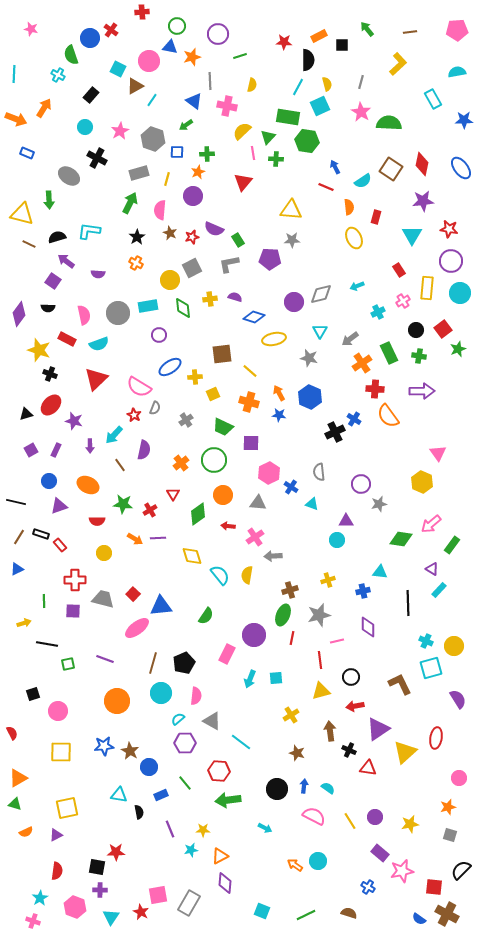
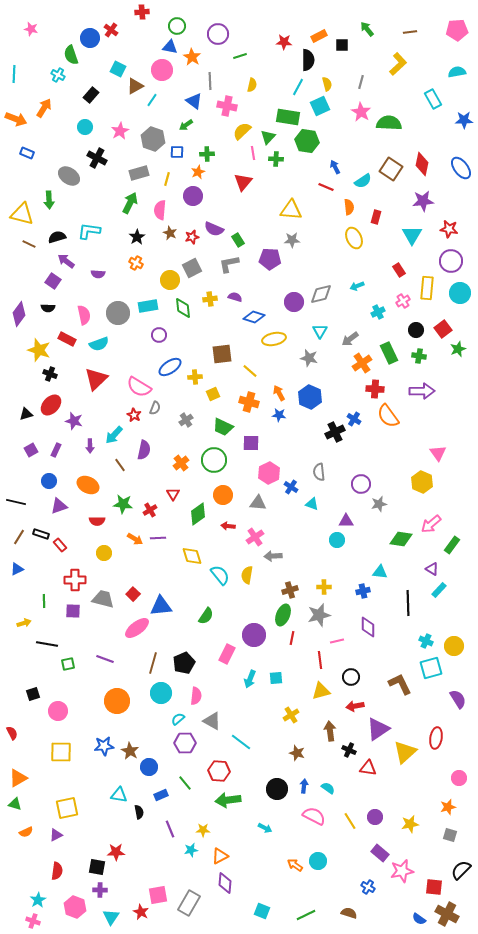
orange star at (192, 57): rotated 24 degrees counterclockwise
pink circle at (149, 61): moved 13 px right, 9 px down
yellow cross at (328, 580): moved 4 px left, 7 px down; rotated 16 degrees clockwise
cyan star at (40, 898): moved 2 px left, 2 px down
